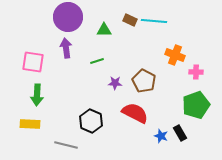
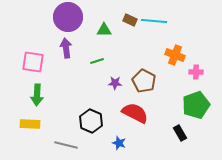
blue star: moved 42 px left, 7 px down
